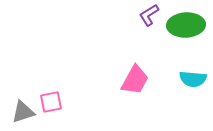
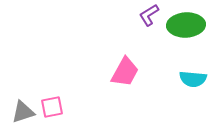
pink trapezoid: moved 10 px left, 8 px up
pink square: moved 1 px right, 5 px down
